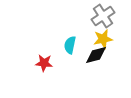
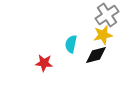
gray cross: moved 4 px right, 1 px up
yellow star: moved 4 px up
cyan semicircle: moved 1 px right, 1 px up
